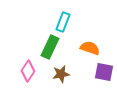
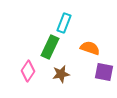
cyan rectangle: moved 1 px right, 1 px down
